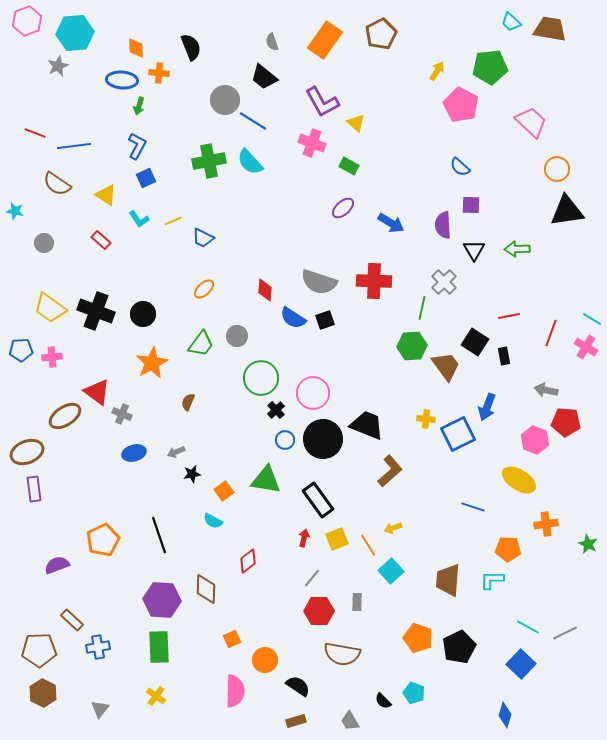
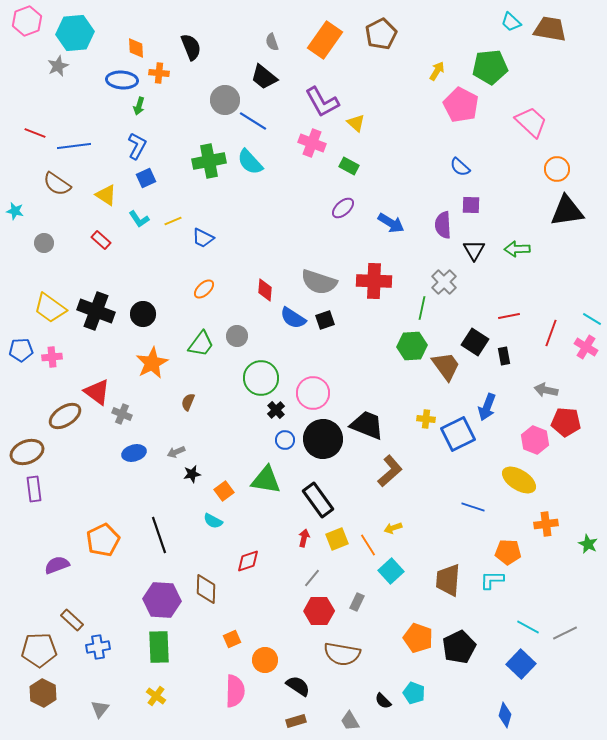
orange pentagon at (508, 549): moved 3 px down
red diamond at (248, 561): rotated 20 degrees clockwise
gray rectangle at (357, 602): rotated 24 degrees clockwise
